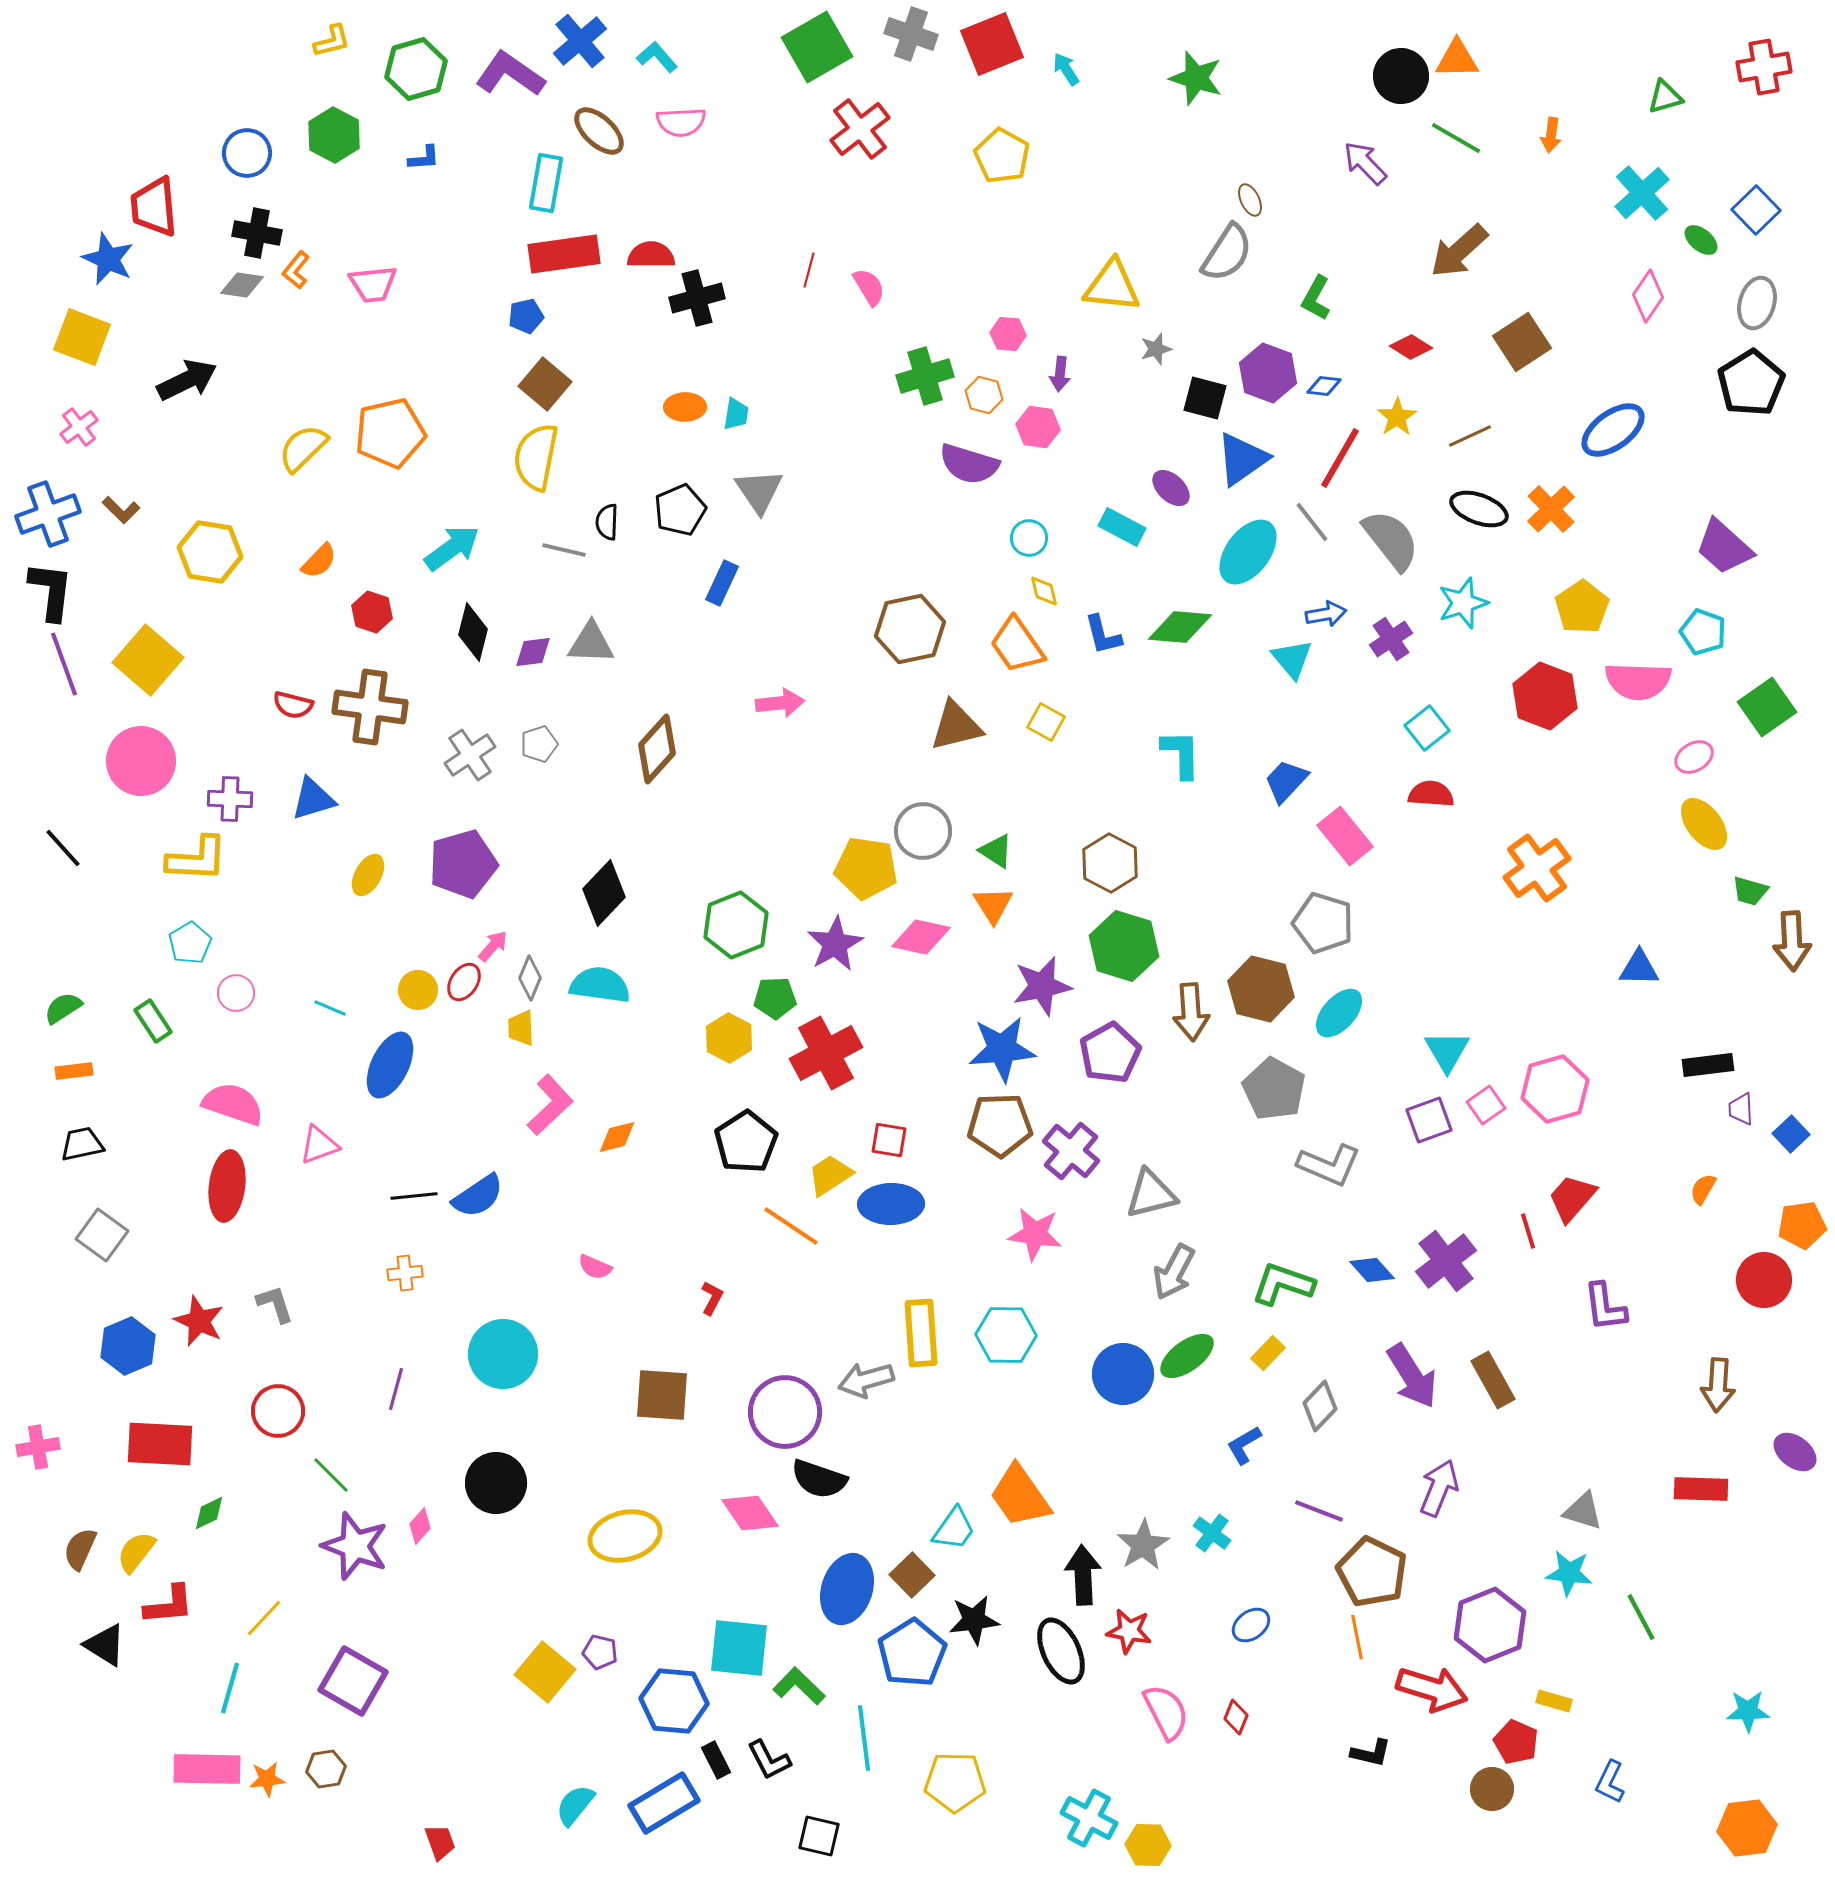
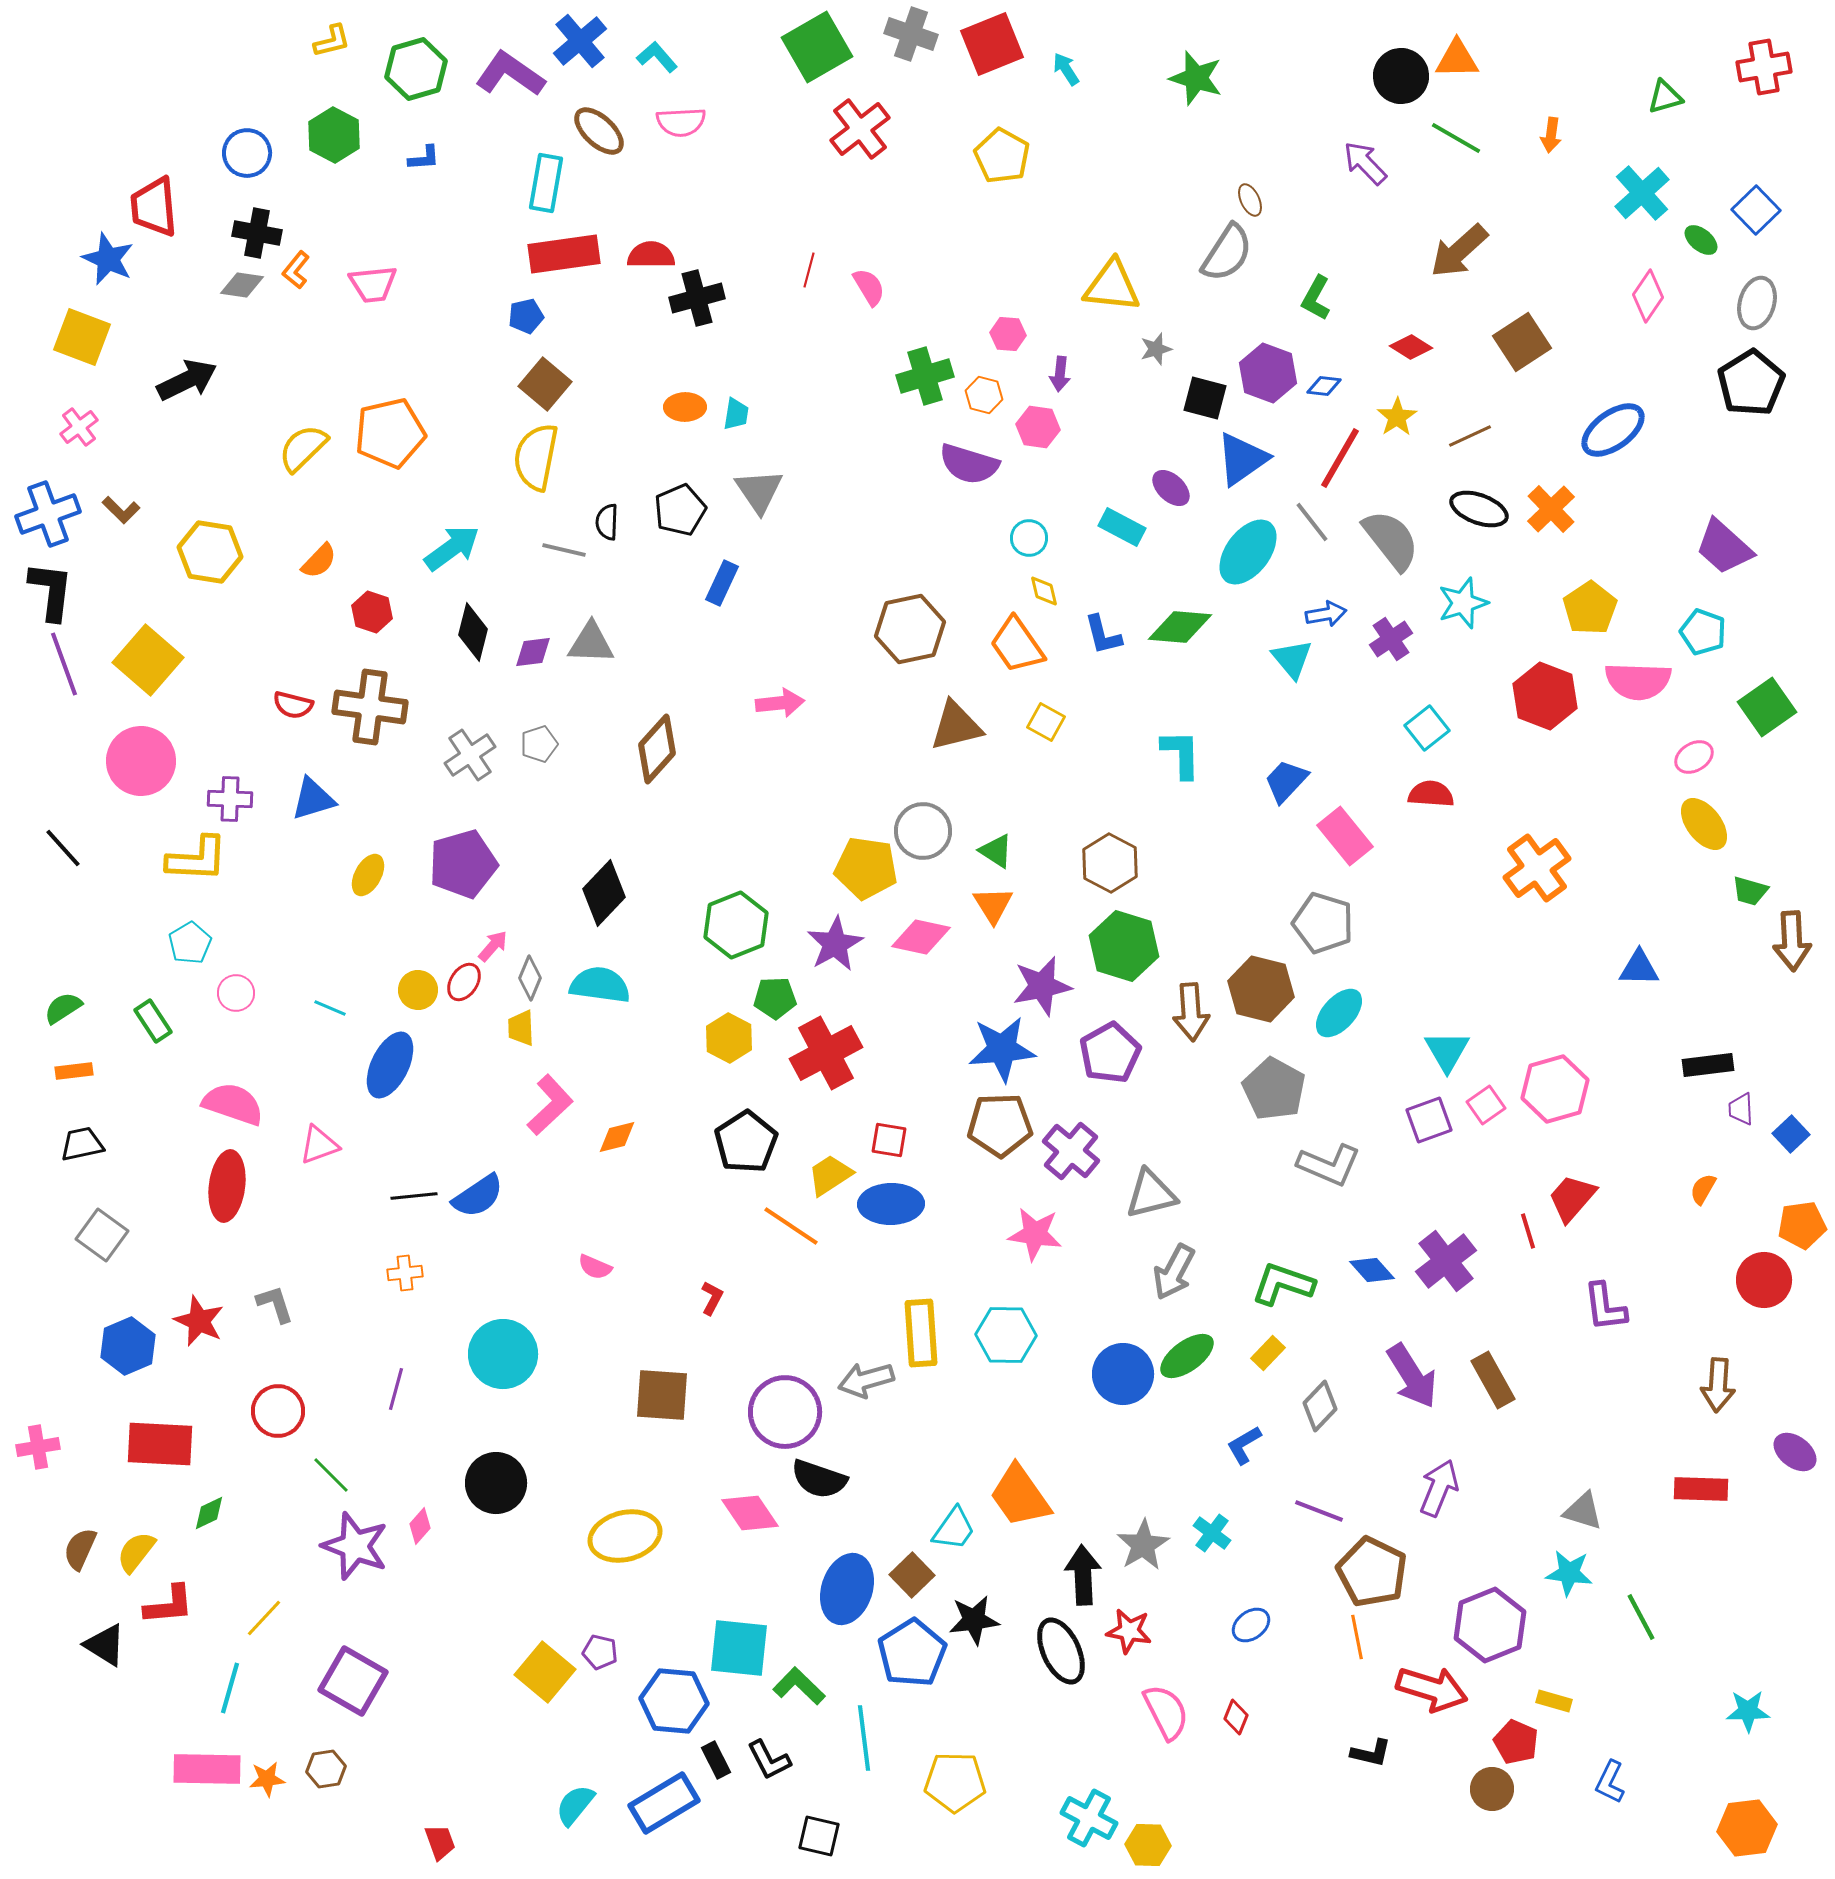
yellow pentagon at (1582, 607): moved 8 px right, 1 px down
